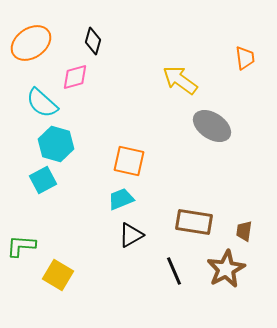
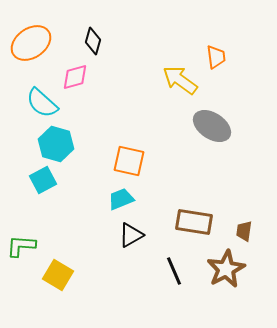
orange trapezoid: moved 29 px left, 1 px up
